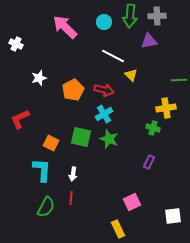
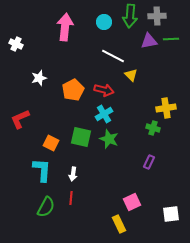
pink arrow: rotated 52 degrees clockwise
green line: moved 8 px left, 41 px up
white square: moved 2 px left, 2 px up
yellow rectangle: moved 1 px right, 5 px up
